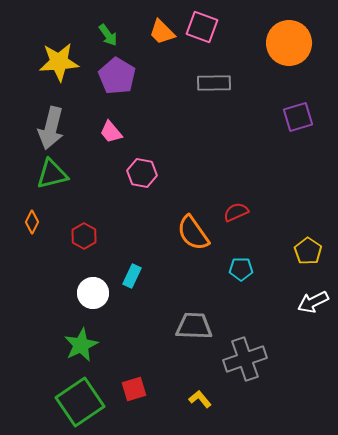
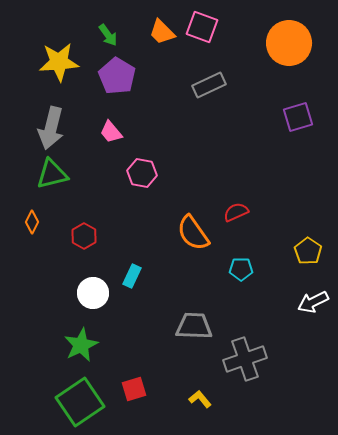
gray rectangle: moved 5 px left, 2 px down; rotated 24 degrees counterclockwise
